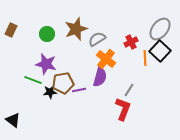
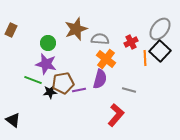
green circle: moved 1 px right, 9 px down
gray semicircle: moved 3 px right; rotated 36 degrees clockwise
purple semicircle: moved 2 px down
gray line: rotated 72 degrees clockwise
red L-shape: moved 7 px left, 6 px down; rotated 20 degrees clockwise
